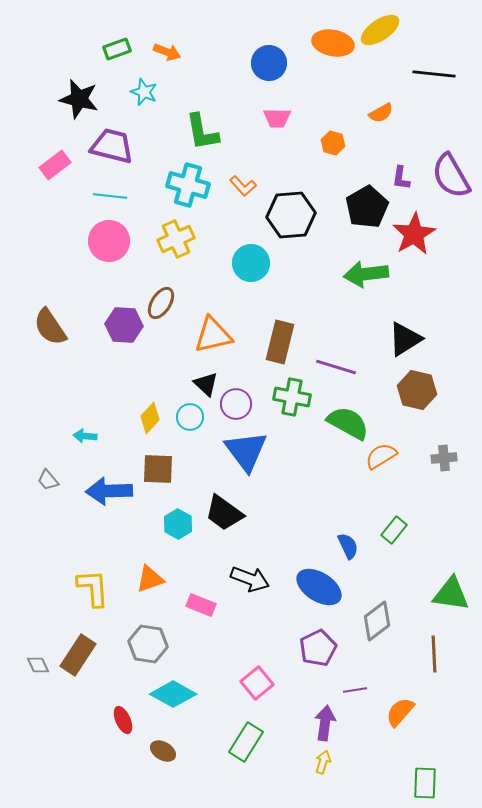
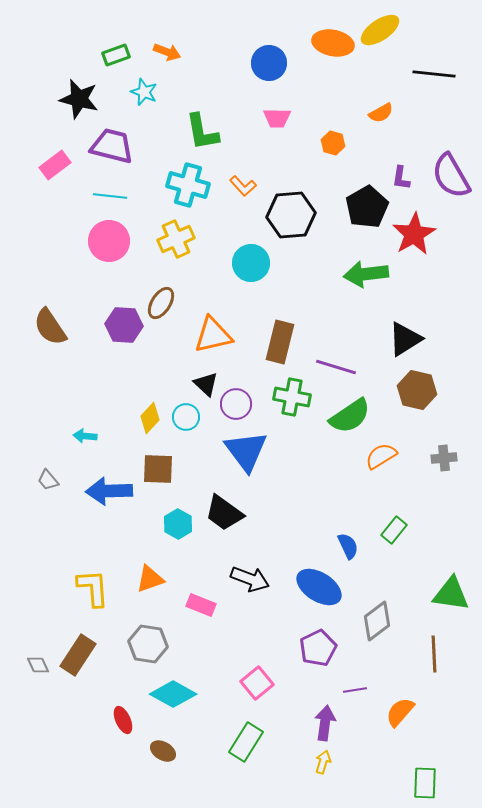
green rectangle at (117, 49): moved 1 px left, 6 px down
cyan circle at (190, 417): moved 4 px left
green semicircle at (348, 423): moved 2 px right, 7 px up; rotated 117 degrees clockwise
